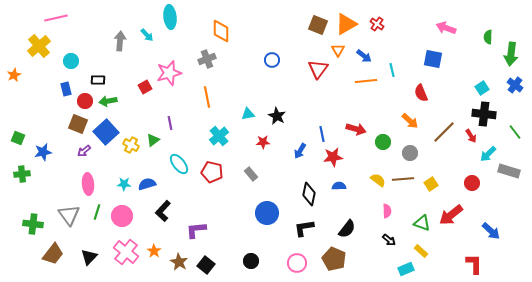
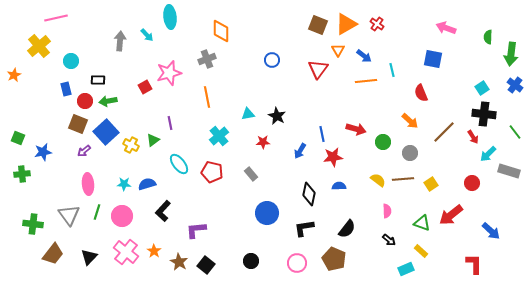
red arrow at (471, 136): moved 2 px right, 1 px down
